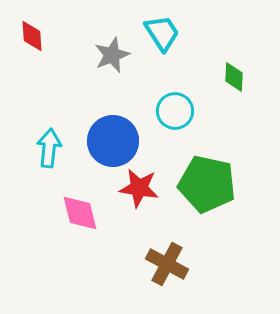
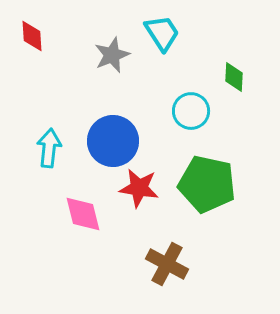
cyan circle: moved 16 px right
pink diamond: moved 3 px right, 1 px down
